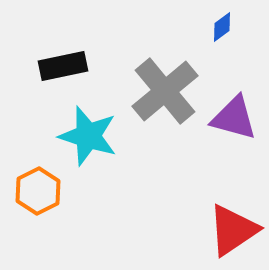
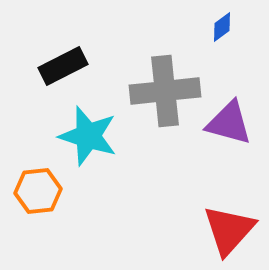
black rectangle: rotated 15 degrees counterclockwise
gray cross: rotated 34 degrees clockwise
purple triangle: moved 5 px left, 5 px down
orange hexagon: rotated 21 degrees clockwise
red triangle: moved 4 px left; rotated 14 degrees counterclockwise
